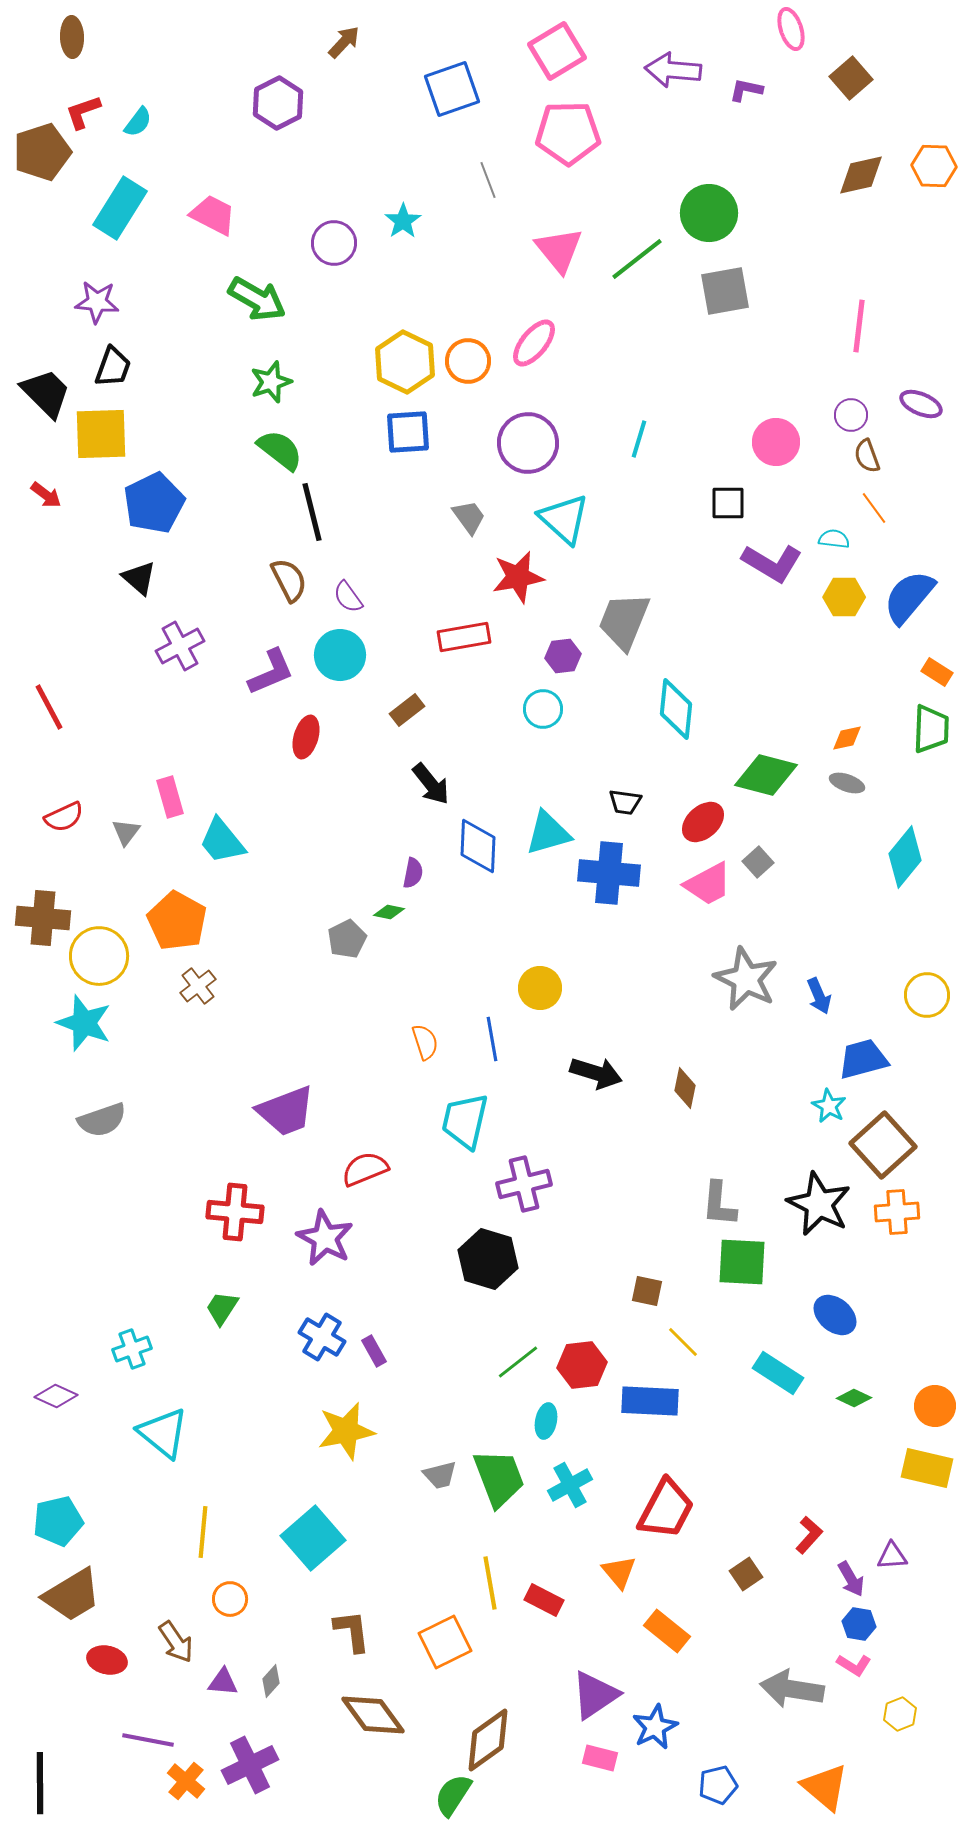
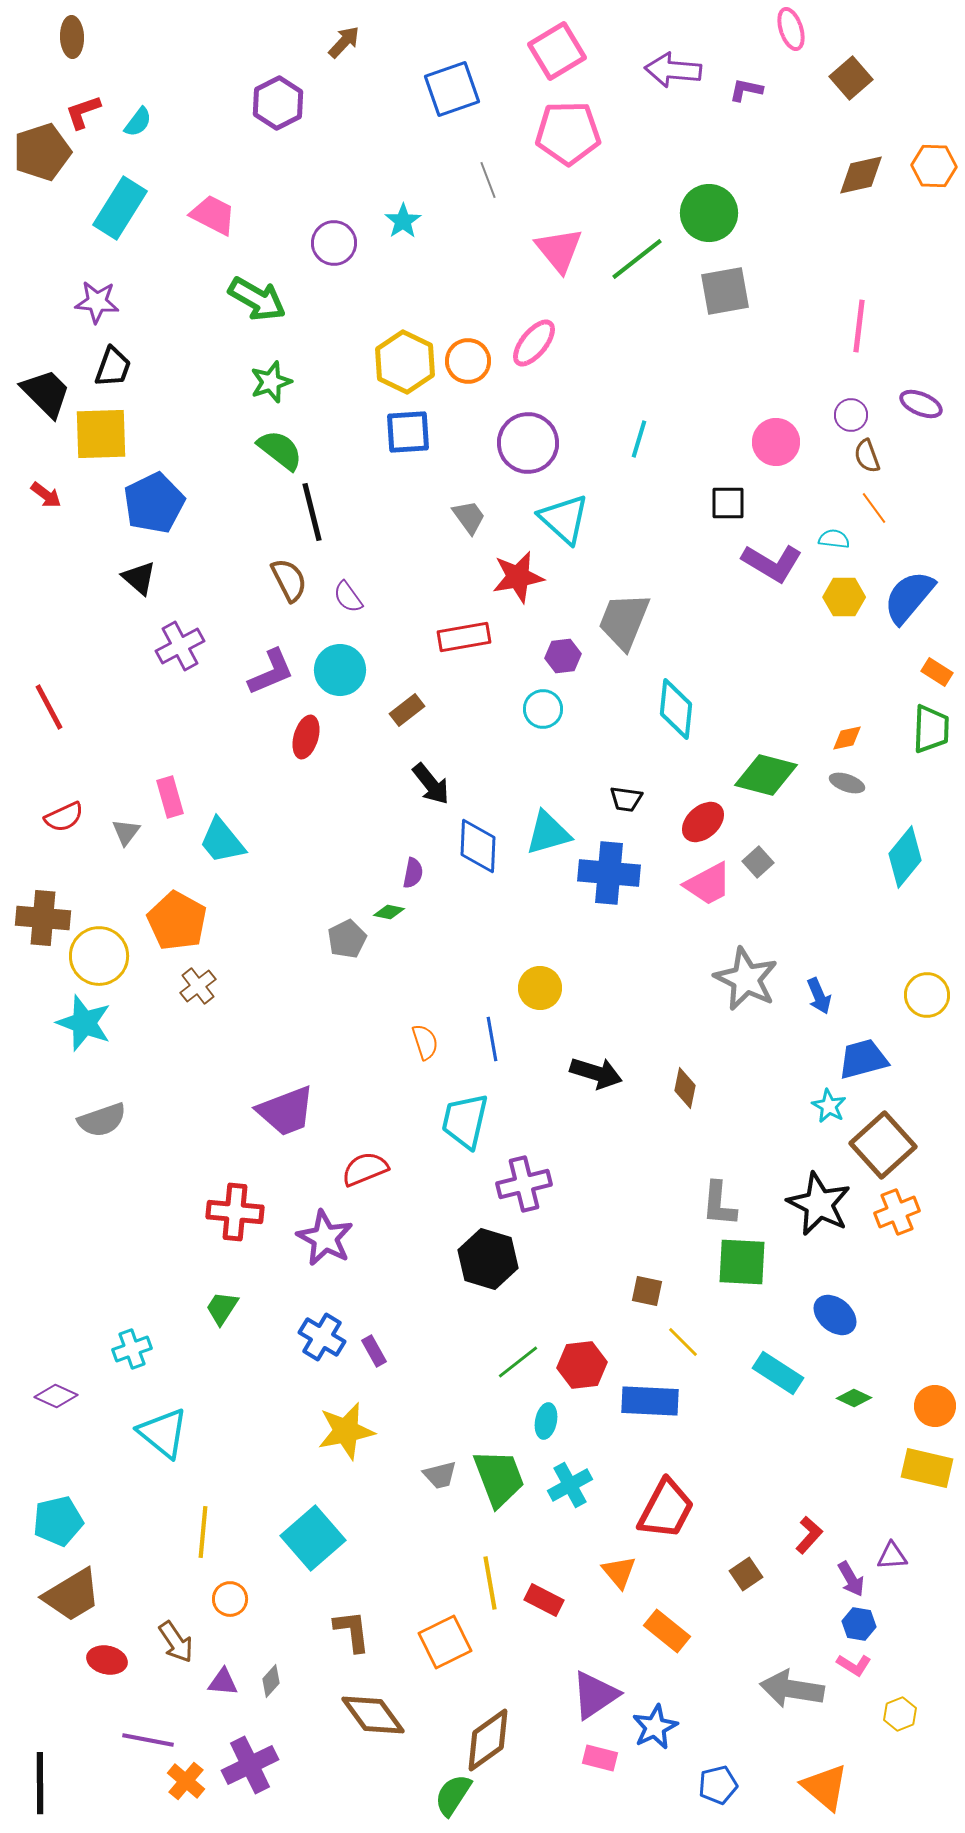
cyan circle at (340, 655): moved 15 px down
black trapezoid at (625, 802): moved 1 px right, 3 px up
orange cross at (897, 1212): rotated 18 degrees counterclockwise
